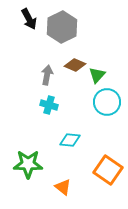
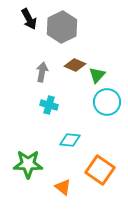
gray arrow: moved 5 px left, 3 px up
orange square: moved 8 px left
